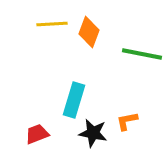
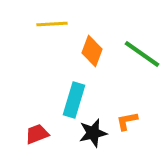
orange diamond: moved 3 px right, 19 px down
green line: rotated 24 degrees clockwise
black star: rotated 24 degrees counterclockwise
